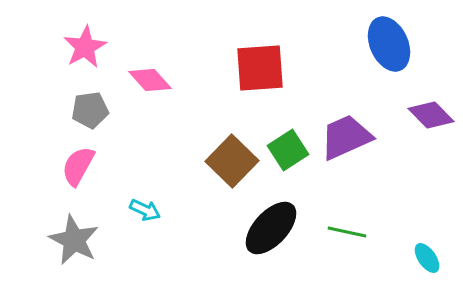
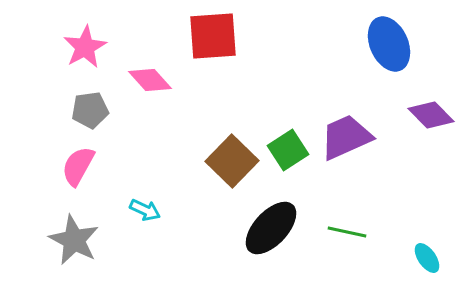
red square: moved 47 px left, 32 px up
